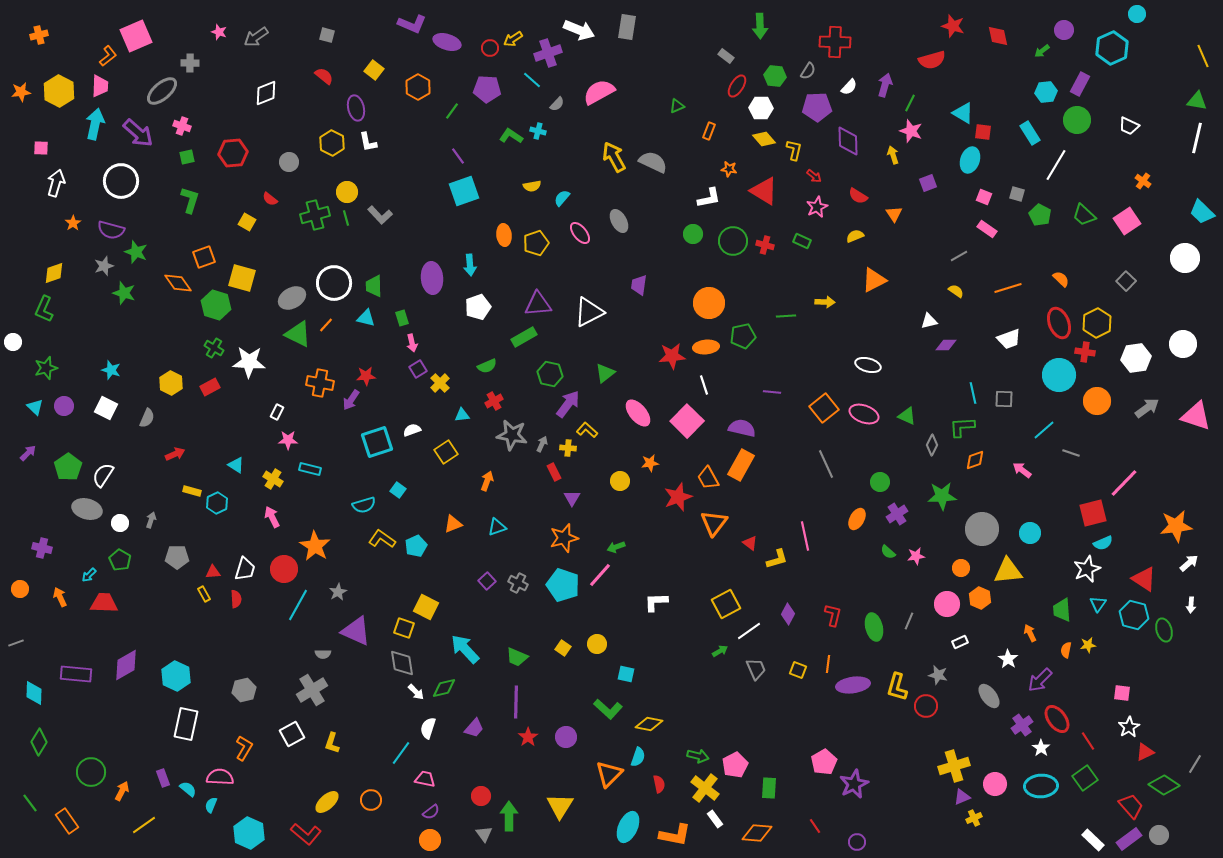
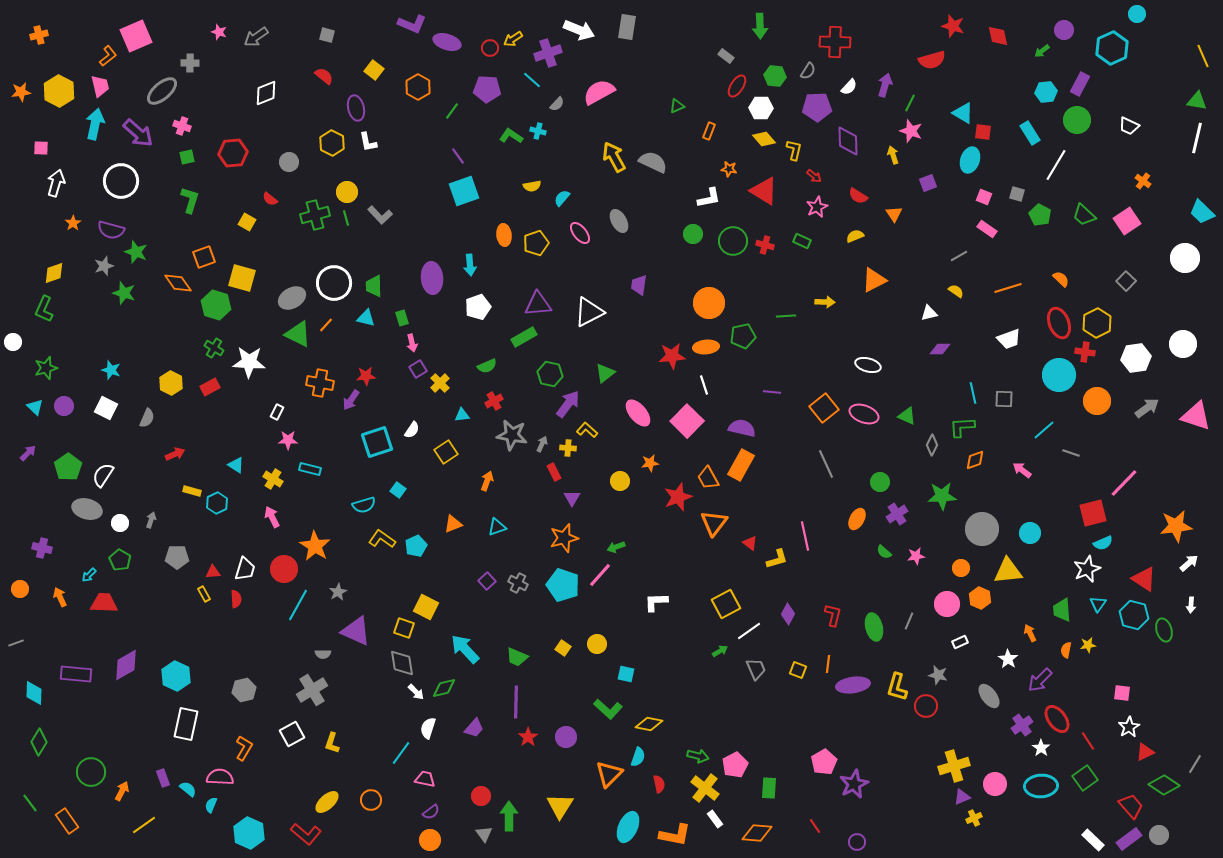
pink trapezoid at (100, 86): rotated 15 degrees counterclockwise
white triangle at (929, 321): moved 8 px up
purple diamond at (946, 345): moved 6 px left, 4 px down
white semicircle at (412, 430): rotated 144 degrees clockwise
green semicircle at (888, 552): moved 4 px left
